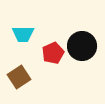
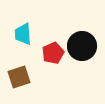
cyan trapezoid: rotated 85 degrees clockwise
brown square: rotated 15 degrees clockwise
